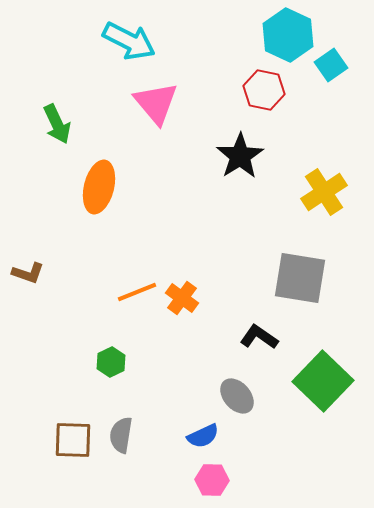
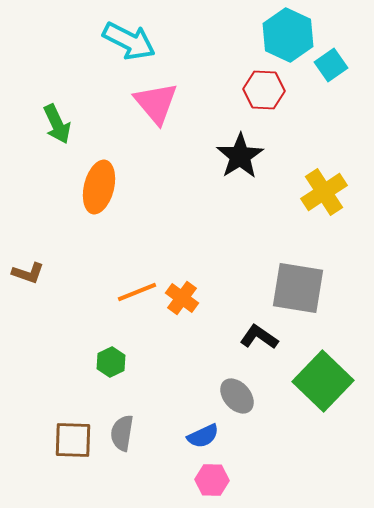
red hexagon: rotated 9 degrees counterclockwise
gray square: moved 2 px left, 10 px down
gray semicircle: moved 1 px right, 2 px up
